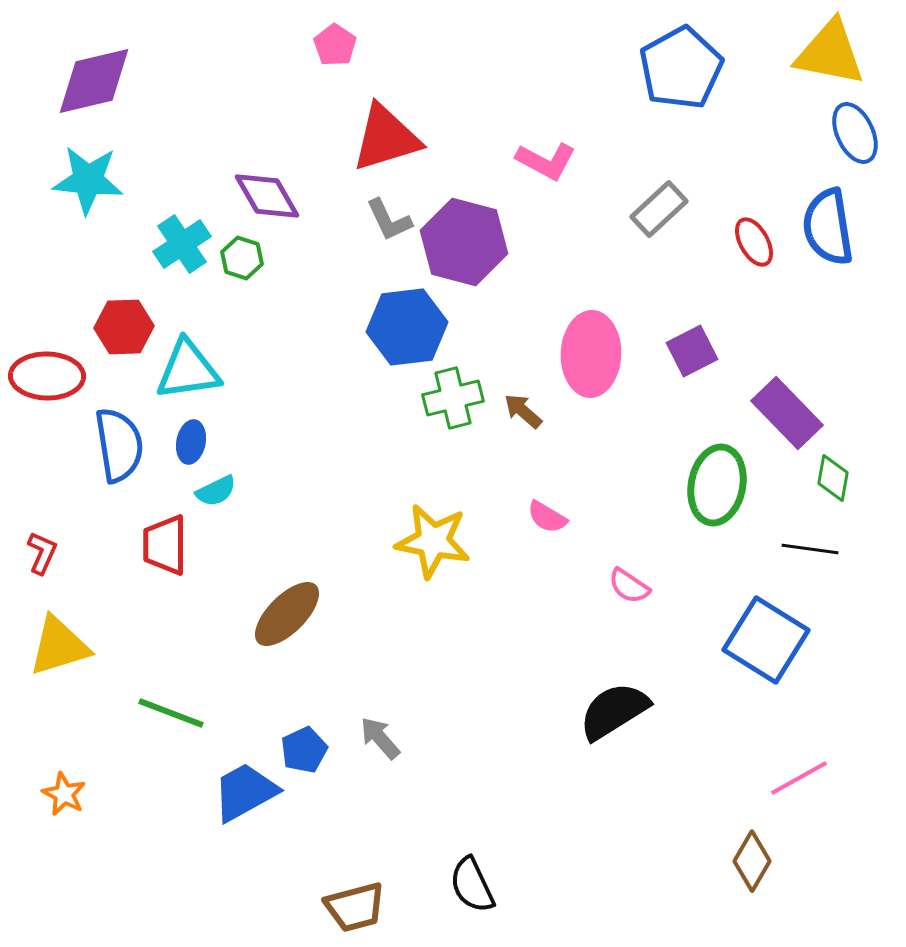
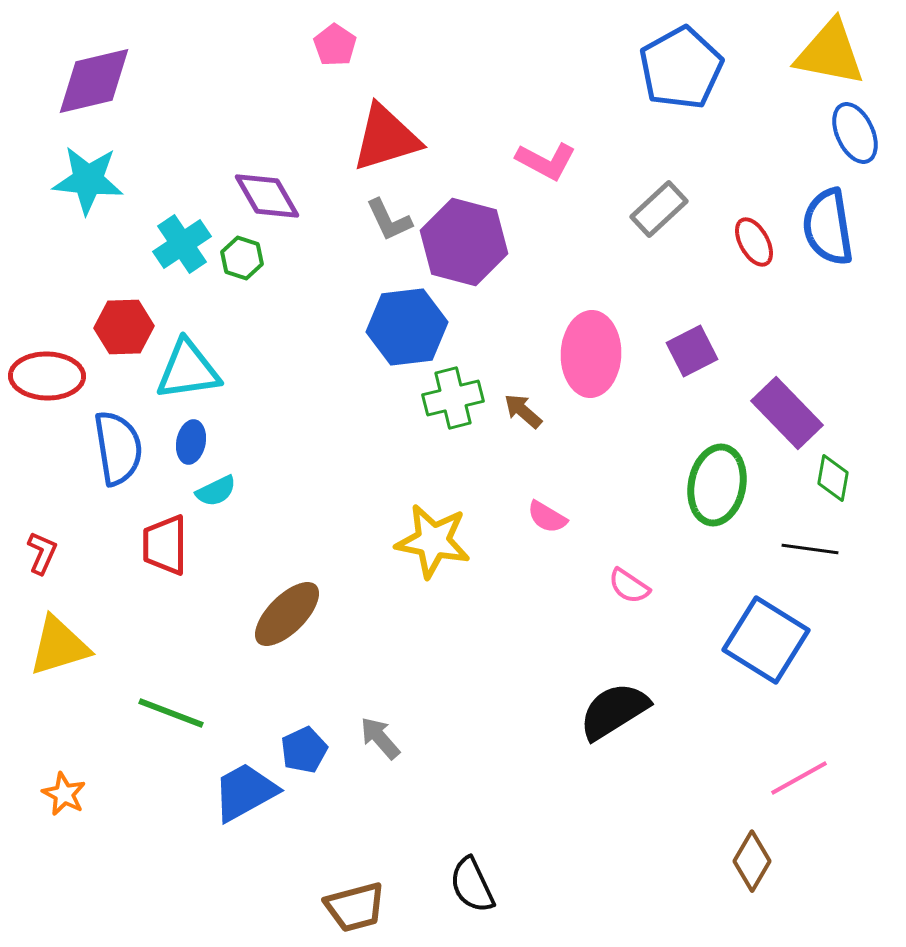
blue semicircle at (119, 445): moved 1 px left, 3 px down
